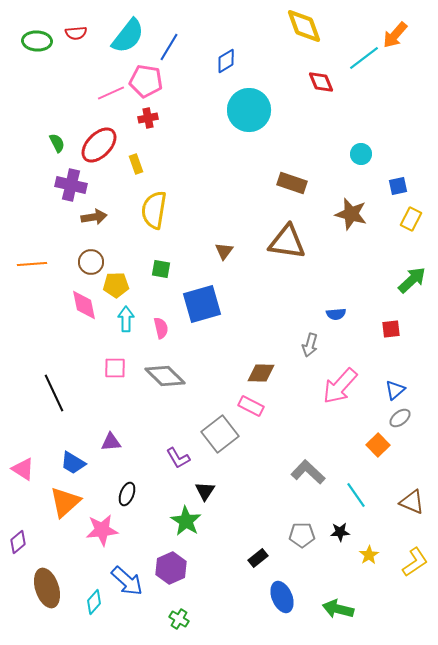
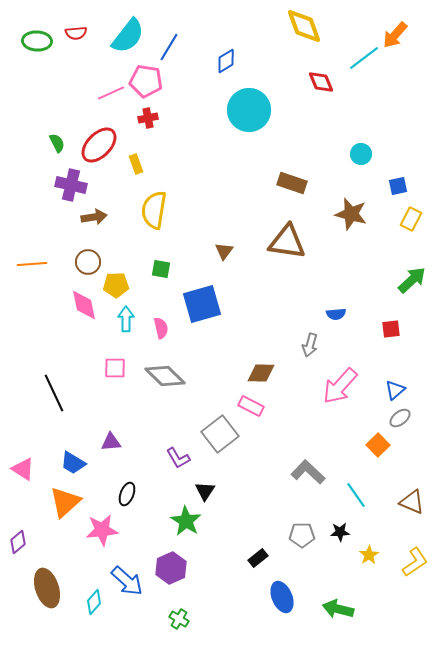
brown circle at (91, 262): moved 3 px left
